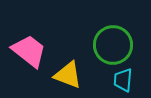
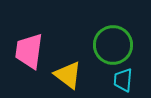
pink trapezoid: rotated 120 degrees counterclockwise
yellow triangle: rotated 16 degrees clockwise
